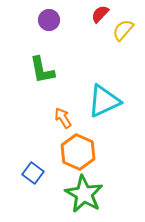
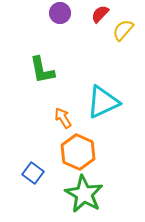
purple circle: moved 11 px right, 7 px up
cyan triangle: moved 1 px left, 1 px down
